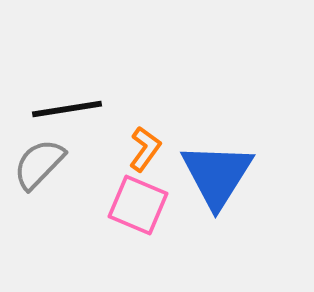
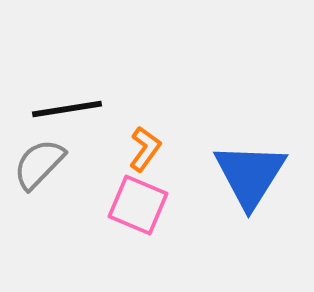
blue triangle: moved 33 px right
